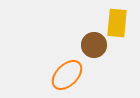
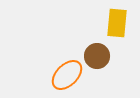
brown circle: moved 3 px right, 11 px down
